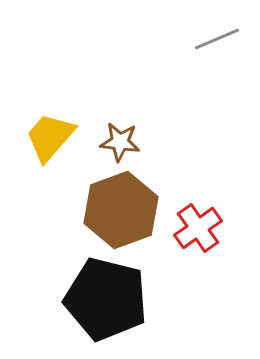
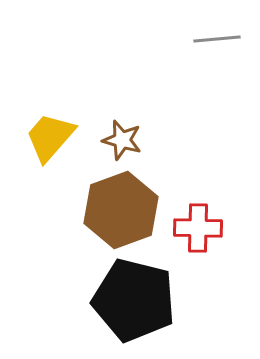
gray line: rotated 18 degrees clockwise
brown star: moved 2 px right, 2 px up; rotated 9 degrees clockwise
red cross: rotated 36 degrees clockwise
black pentagon: moved 28 px right, 1 px down
